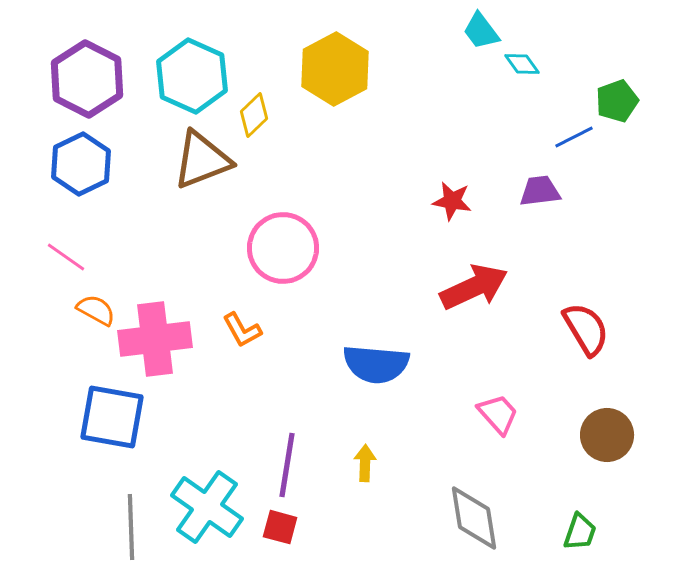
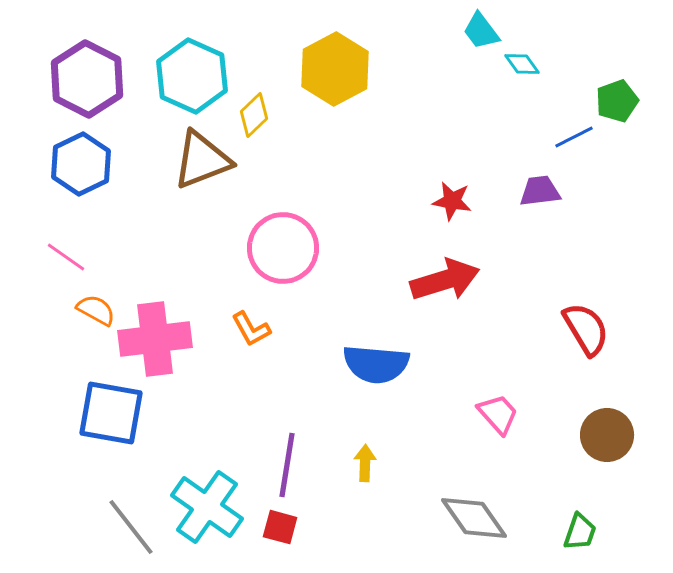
red arrow: moved 29 px left, 7 px up; rotated 8 degrees clockwise
orange L-shape: moved 9 px right, 1 px up
blue square: moved 1 px left, 4 px up
gray diamond: rotated 26 degrees counterclockwise
gray line: rotated 36 degrees counterclockwise
